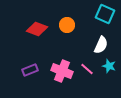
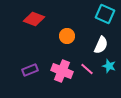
orange circle: moved 11 px down
red diamond: moved 3 px left, 10 px up
